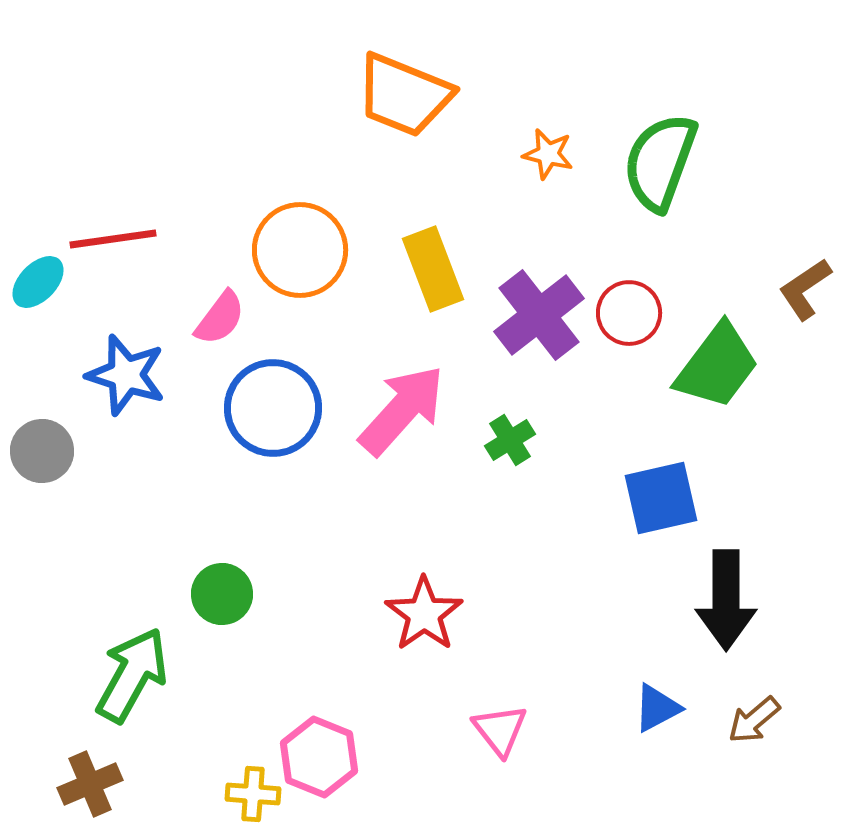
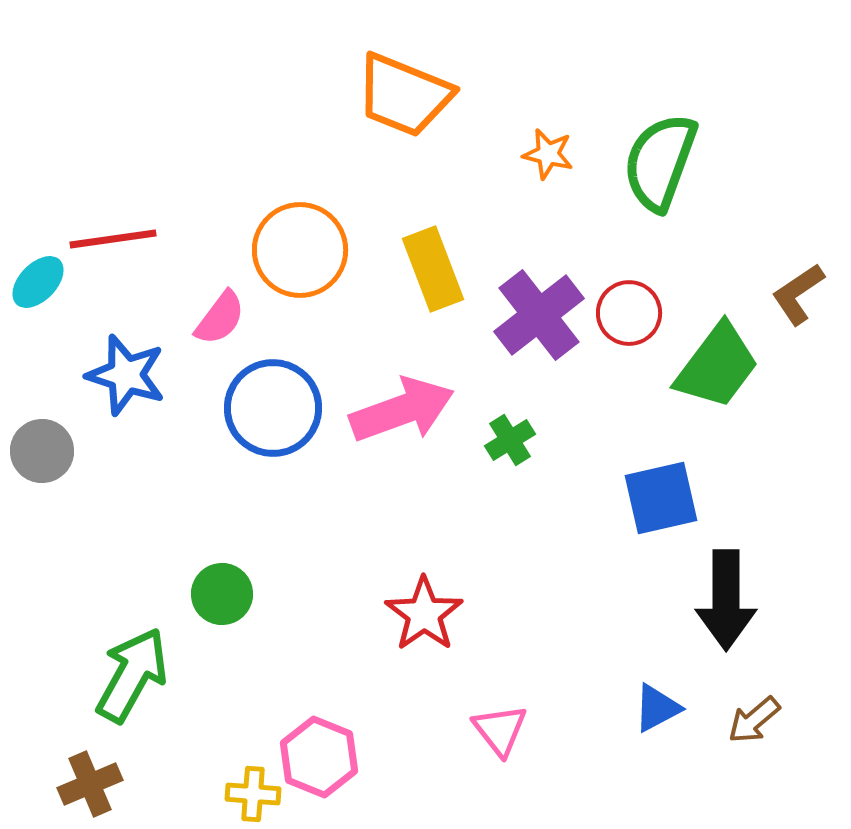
brown L-shape: moved 7 px left, 5 px down
pink arrow: rotated 28 degrees clockwise
